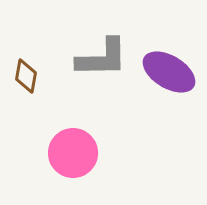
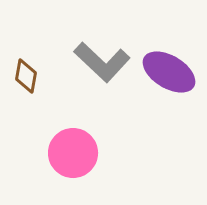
gray L-shape: moved 4 px down; rotated 44 degrees clockwise
